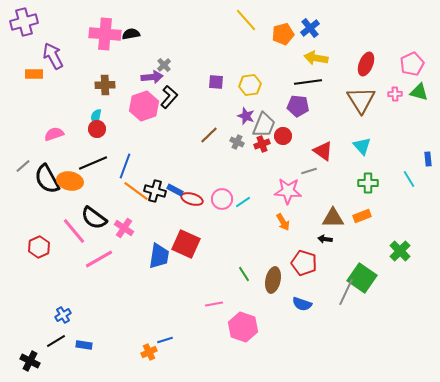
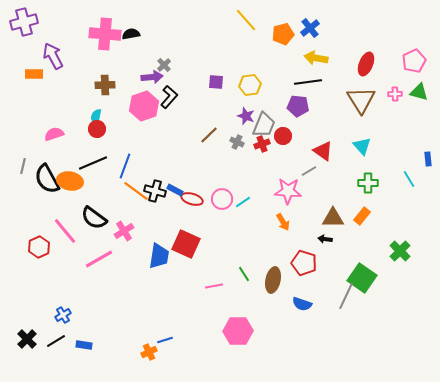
pink pentagon at (412, 64): moved 2 px right, 3 px up
gray line at (23, 166): rotated 35 degrees counterclockwise
gray line at (309, 171): rotated 14 degrees counterclockwise
orange rectangle at (362, 216): rotated 30 degrees counterclockwise
pink cross at (124, 228): moved 3 px down; rotated 24 degrees clockwise
pink line at (74, 231): moved 9 px left
gray line at (346, 292): moved 4 px down
pink line at (214, 304): moved 18 px up
pink hexagon at (243, 327): moved 5 px left, 4 px down; rotated 20 degrees counterclockwise
black cross at (30, 361): moved 3 px left, 22 px up; rotated 18 degrees clockwise
